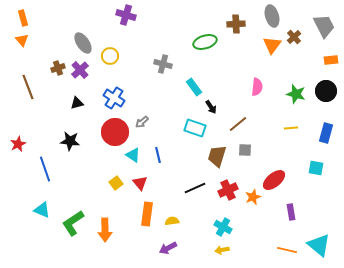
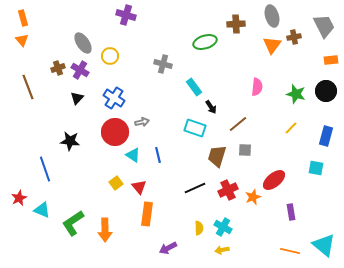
brown cross at (294, 37): rotated 32 degrees clockwise
purple cross at (80, 70): rotated 18 degrees counterclockwise
black triangle at (77, 103): moved 5 px up; rotated 32 degrees counterclockwise
gray arrow at (142, 122): rotated 152 degrees counterclockwise
yellow line at (291, 128): rotated 40 degrees counterclockwise
blue rectangle at (326, 133): moved 3 px down
red star at (18, 144): moved 1 px right, 54 px down
red triangle at (140, 183): moved 1 px left, 4 px down
yellow semicircle at (172, 221): moved 27 px right, 7 px down; rotated 96 degrees clockwise
cyan triangle at (319, 245): moved 5 px right
orange line at (287, 250): moved 3 px right, 1 px down
